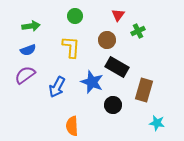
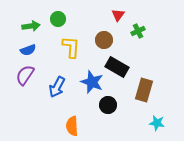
green circle: moved 17 px left, 3 px down
brown circle: moved 3 px left
purple semicircle: rotated 20 degrees counterclockwise
black circle: moved 5 px left
